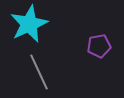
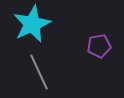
cyan star: moved 3 px right
